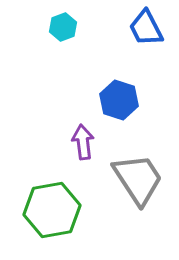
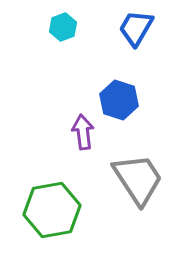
blue trapezoid: moved 10 px left; rotated 57 degrees clockwise
purple arrow: moved 10 px up
